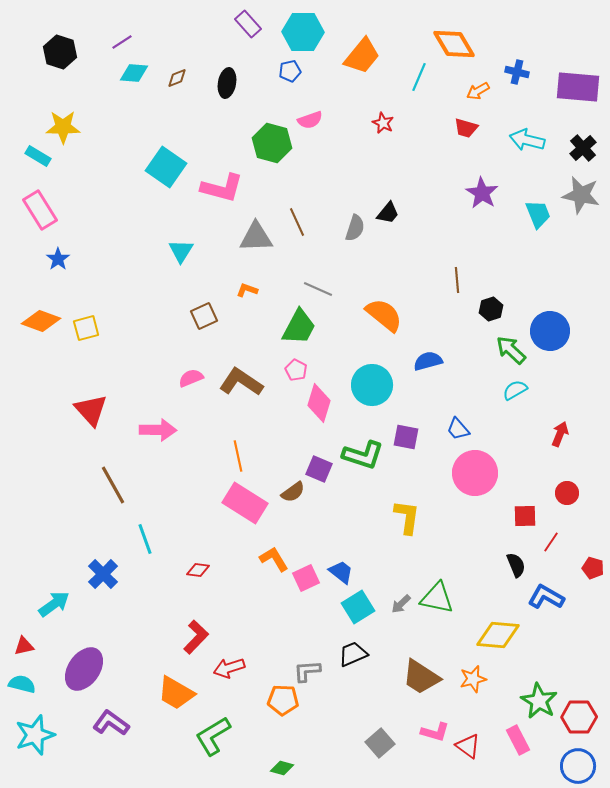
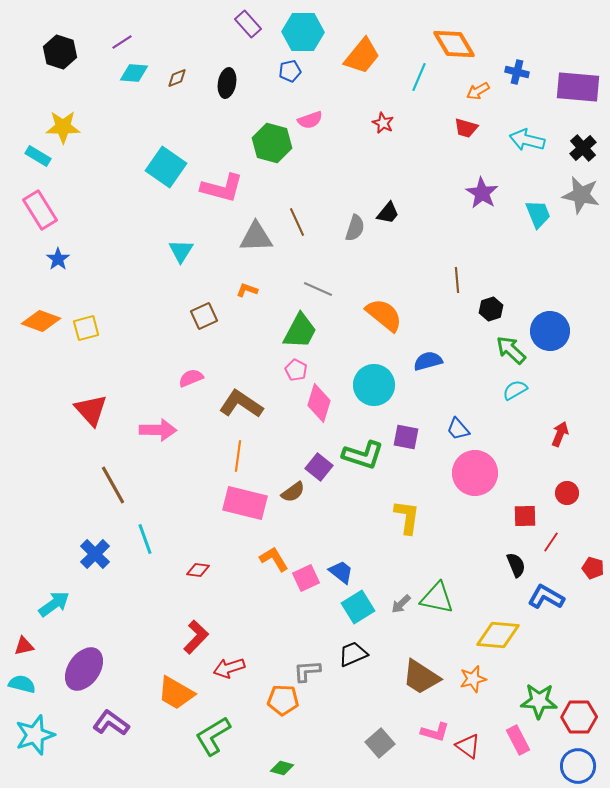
green trapezoid at (299, 327): moved 1 px right, 4 px down
brown L-shape at (241, 382): moved 22 px down
cyan circle at (372, 385): moved 2 px right
orange line at (238, 456): rotated 20 degrees clockwise
purple square at (319, 469): moved 2 px up; rotated 16 degrees clockwise
pink rectangle at (245, 503): rotated 18 degrees counterclockwise
blue cross at (103, 574): moved 8 px left, 20 px up
green star at (539, 701): rotated 27 degrees counterclockwise
